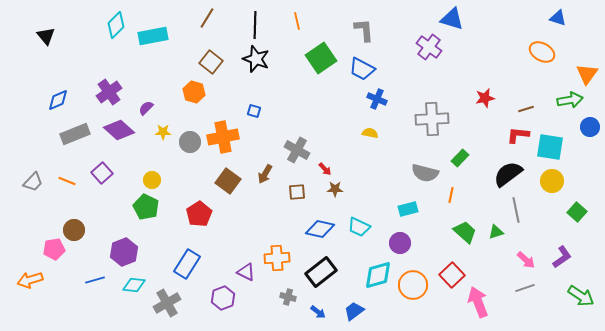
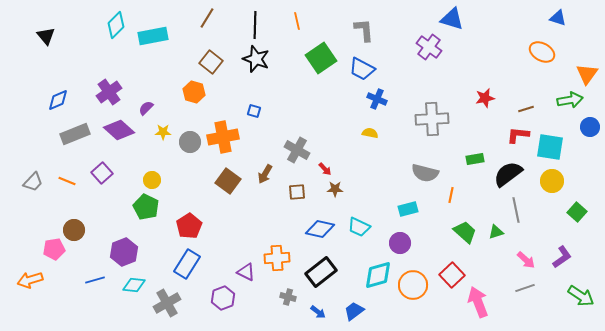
green rectangle at (460, 158): moved 15 px right, 1 px down; rotated 36 degrees clockwise
red pentagon at (199, 214): moved 10 px left, 12 px down
